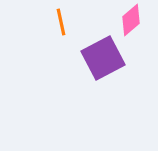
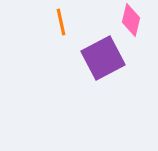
pink diamond: rotated 36 degrees counterclockwise
